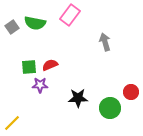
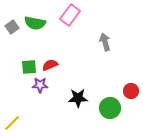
red circle: moved 1 px up
